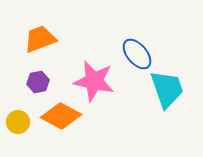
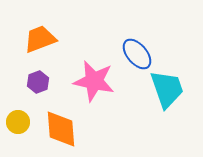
purple hexagon: rotated 10 degrees counterclockwise
orange diamond: moved 13 px down; rotated 57 degrees clockwise
